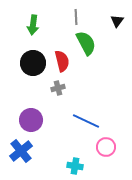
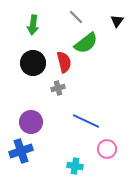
gray line: rotated 42 degrees counterclockwise
green semicircle: rotated 80 degrees clockwise
red semicircle: moved 2 px right, 1 px down
purple circle: moved 2 px down
pink circle: moved 1 px right, 2 px down
blue cross: rotated 20 degrees clockwise
